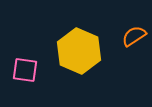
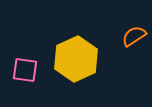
yellow hexagon: moved 3 px left, 8 px down; rotated 12 degrees clockwise
